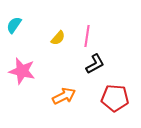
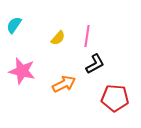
orange arrow: moved 12 px up
